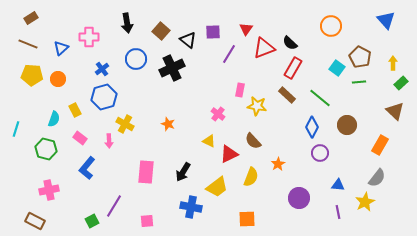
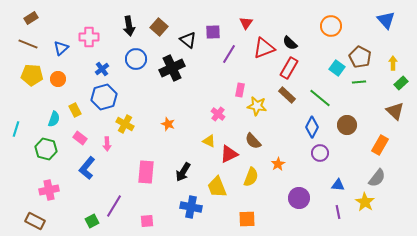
black arrow at (127, 23): moved 2 px right, 3 px down
red triangle at (246, 29): moved 6 px up
brown square at (161, 31): moved 2 px left, 4 px up
red rectangle at (293, 68): moved 4 px left
pink arrow at (109, 141): moved 2 px left, 3 px down
yellow trapezoid at (217, 187): rotated 105 degrees clockwise
yellow star at (365, 202): rotated 12 degrees counterclockwise
